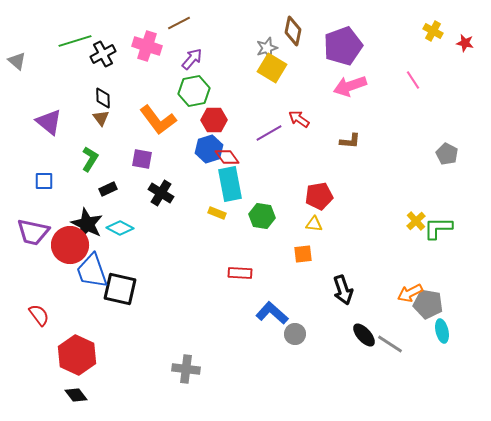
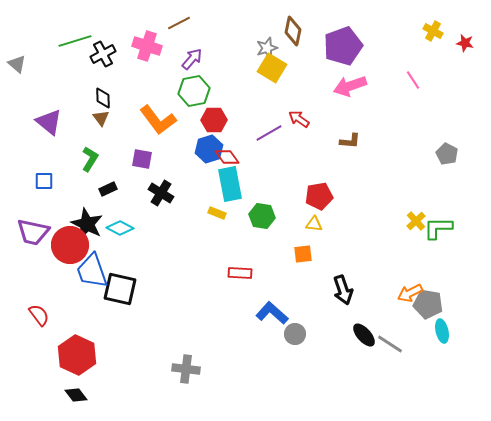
gray triangle at (17, 61): moved 3 px down
